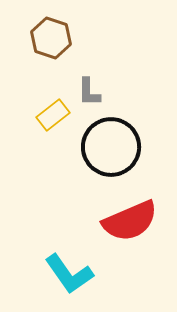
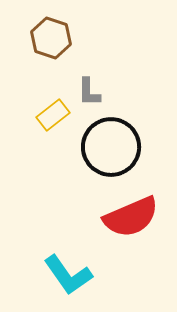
red semicircle: moved 1 px right, 4 px up
cyan L-shape: moved 1 px left, 1 px down
